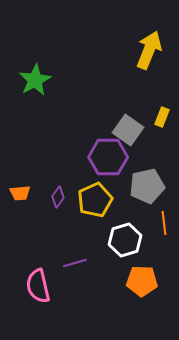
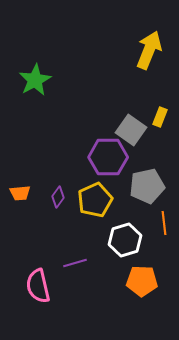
yellow rectangle: moved 2 px left
gray square: moved 3 px right
